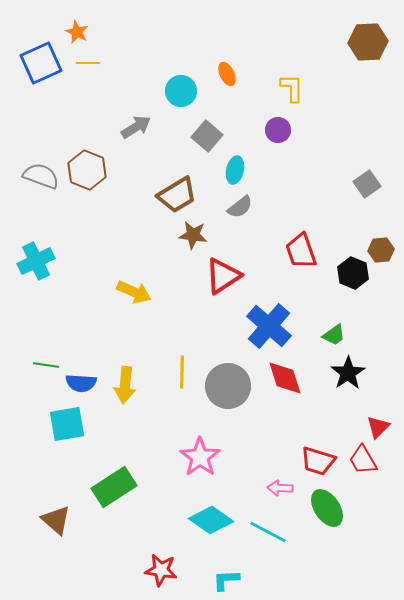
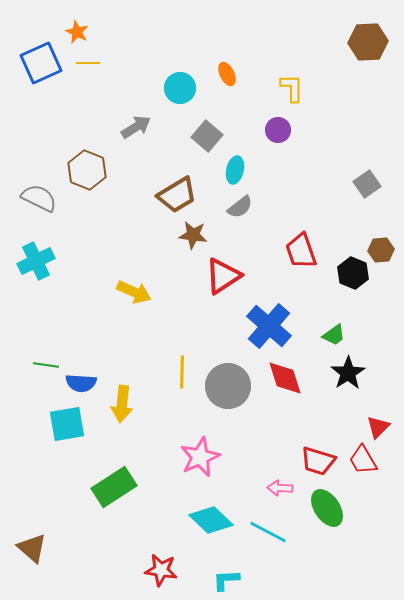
cyan circle at (181, 91): moved 1 px left, 3 px up
gray semicircle at (41, 176): moved 2 px left, 22 px down; rotated 6 degrees clockwise
yellow arrow at (125, 385): moved 3 px left, 19 px down
pink star at (200, 457): rotated 12 degrees clockwise
brown triangle at (56, 520): moved 24 px left, 28 px down
cyan diamond at (211, 520): rotated 9 degrees clockwise
